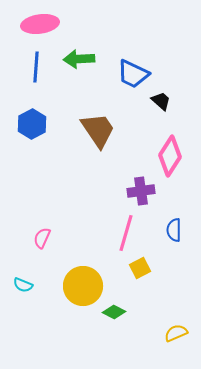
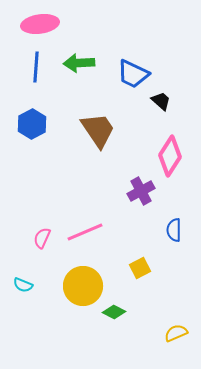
green arrow: moved 4 px down
purple cross: rotated 20 degrees counterclockwise
pink line: moved 41 px left, 1 px up; rotated 51 degrees clockwise
